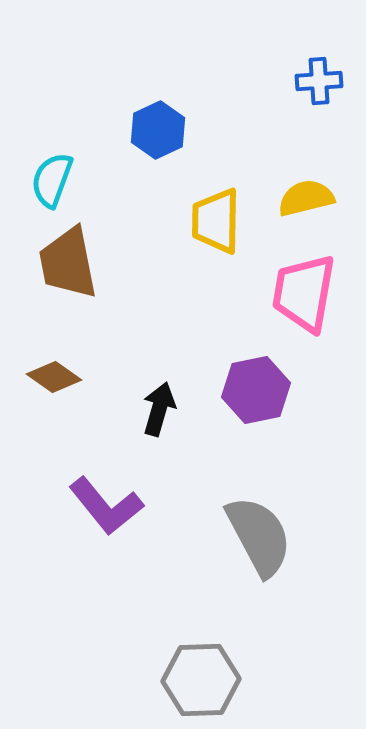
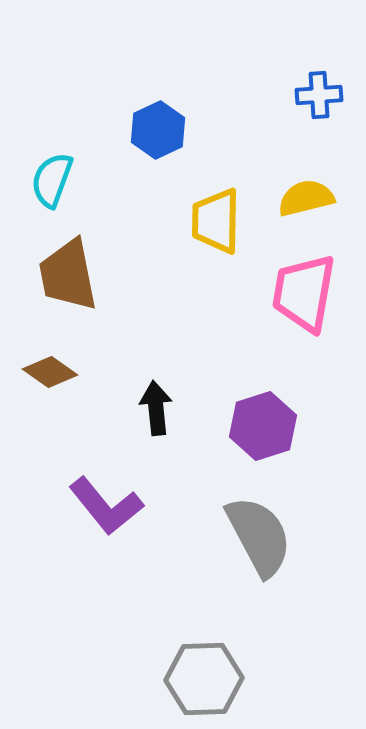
blue cross: moved 14 px down
brown trapezoid: moved 12 px down
brown diamond: moved 4 px left, 5 px up
purple hexagon: moved 7 px right, 36 px down; rotated 6 degrees counterclockwise
black arrow: moved 3 px left, 1 px up; rotated 22 degrees counterclockwise
gray hexagon: moved 3 px right, 1 px up
